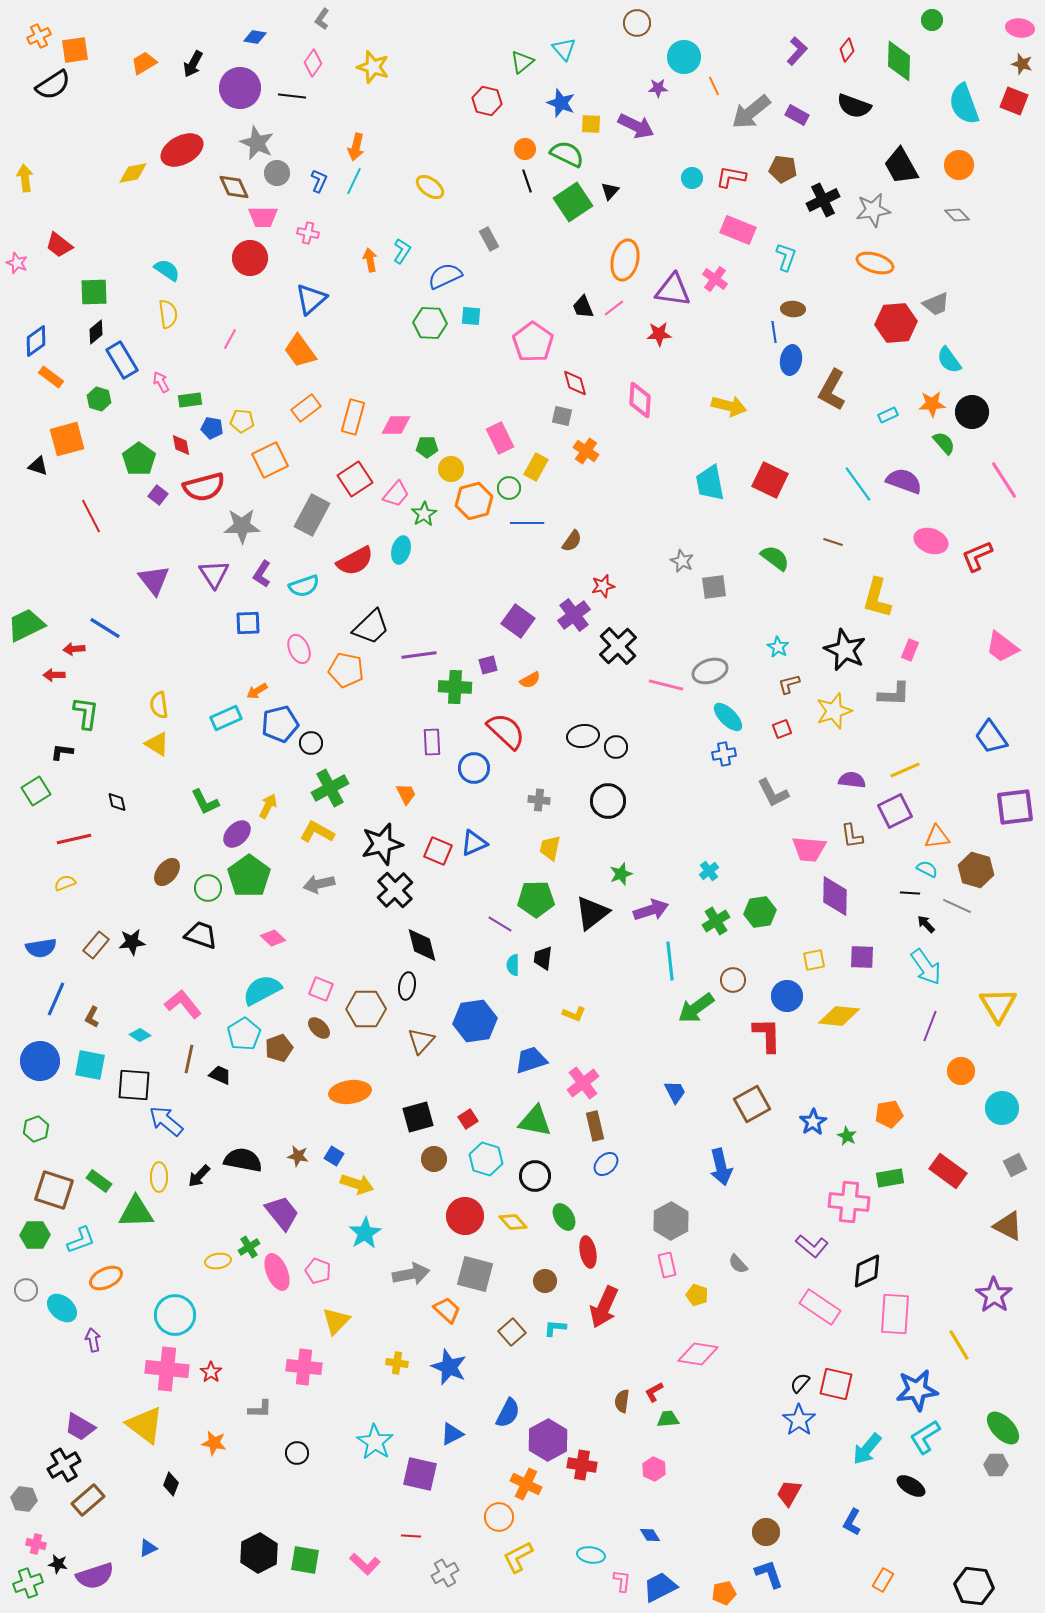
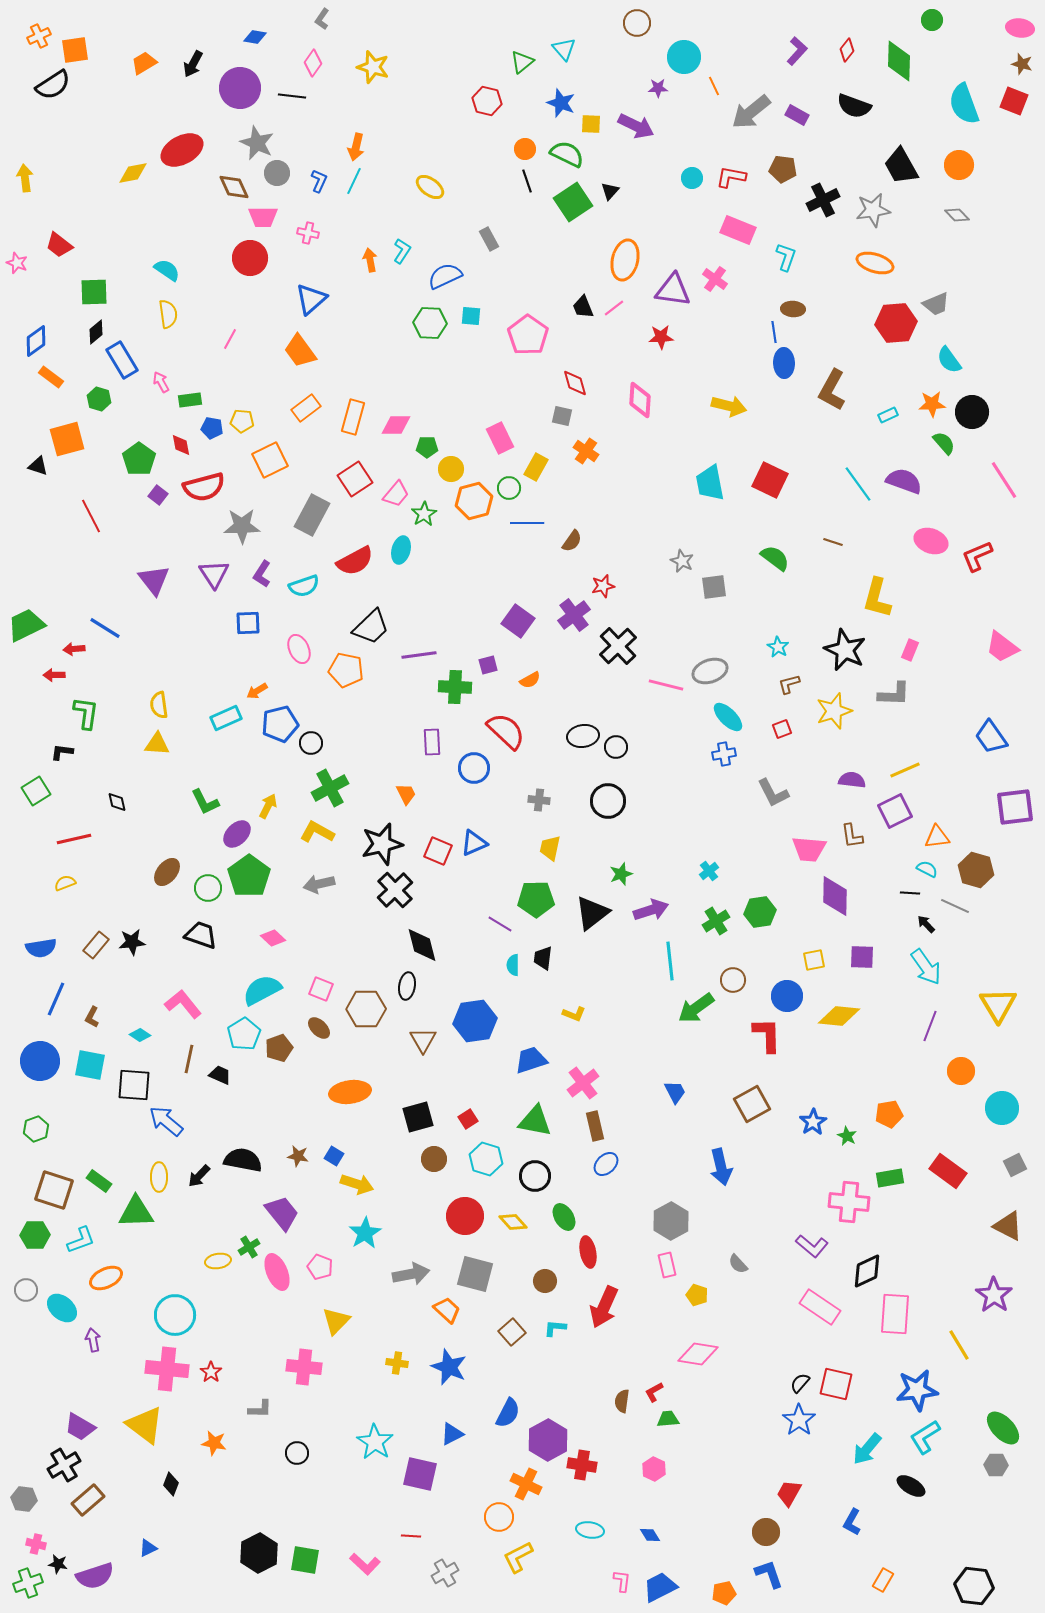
red star at (659, 334): moved 2 px right, 3 px down
pink pentagon at (533, 342): moved 5 px left, 7 px up
blue ellipse at (791, 360): moved 7 px left, 3 px down; rotated 12 degrees counterclockwise
yellow triangle at (157, 744): rotated 28 degrees counterclockwise
gray line at (957, 906): moved 2 px left
brown triangle at (421, 1041): moved 2 px right, 1 px up; rotated 12 degrees counterclockwise
pink pentagon at (318, 1271): moved 2 px right, 4 px up
cyan ellipse at (591, 1555): moved 1 px left, 25 px up
